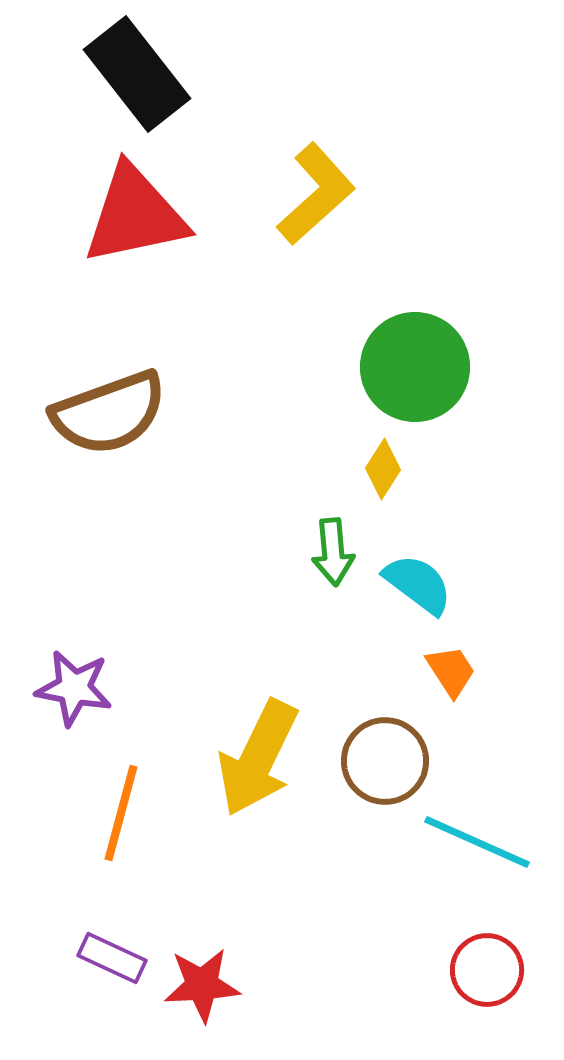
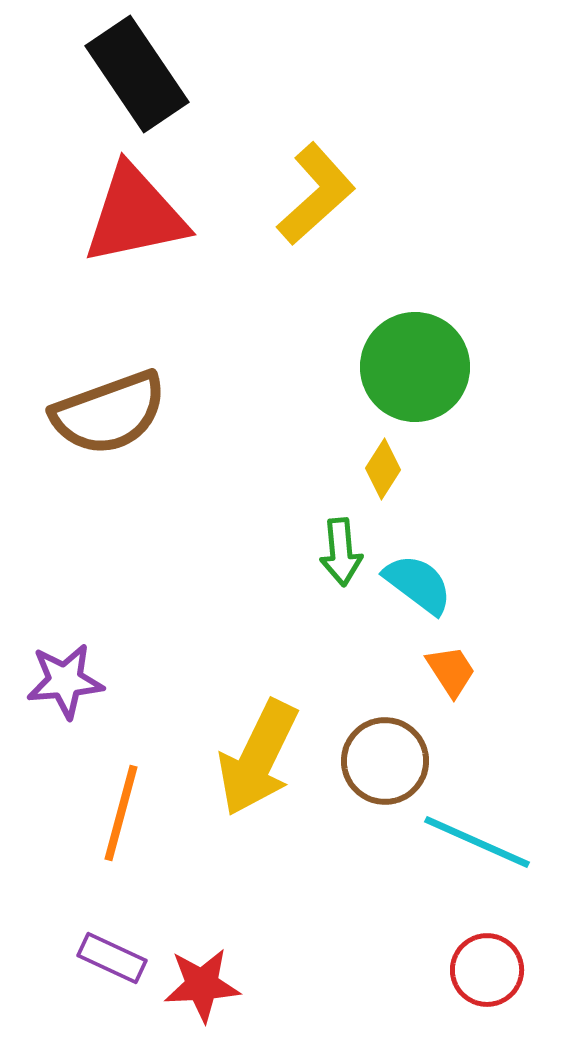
black rectangle: rotated 4 degrees clockwise
green arrow: moved 8 px right
purple star: moved 9 px left, 7 px up; rotated 16 degrees counterclockwise
